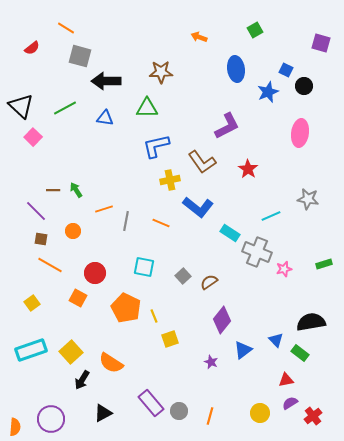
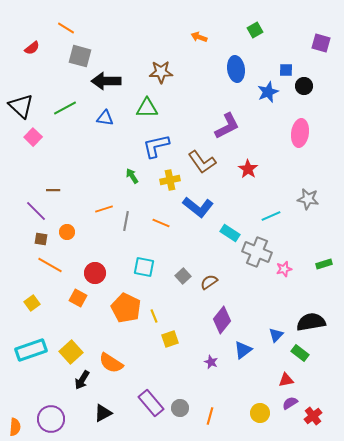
blue square at (286, 70): rotated 24 degrees counterclockwise
green arrow at (76, 190): moved 56 px right, 14 px up
orange circle at (73, 231): moved 6 px left, 1 px down
blue triangle at (276, 340): moved 5 px up; rotated 28 degrees clockwise
gray circle at (179, 411): moved 1 px right, 3 px up
